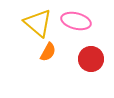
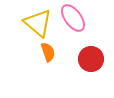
pink ellipse: moved 3 px left, 3 px up; rotated 40 degrees clockwise
orange semicircle: rotated 48 degrees counterclockwise
